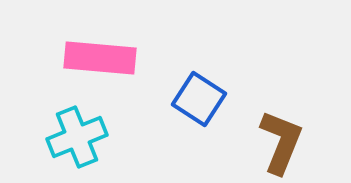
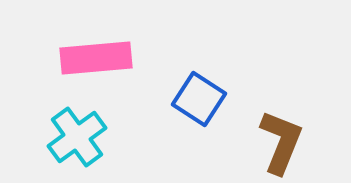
pink rectangle: moved 4 px left; rotated 10 degrees counterclockwise
cyan cross: rotated 14 degrees counterclockwise
